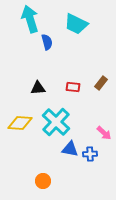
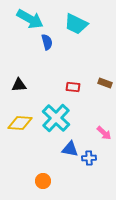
cyan arrow: rotated 136 degrees clockwise
brown rectangle: moved 4 px right; rotated 72 degrees clockwise
black triangle: moved 19 px left, 3 px up
cyan cross: moved 4 px up
blue cross: moved 1 px left, 4 px down
